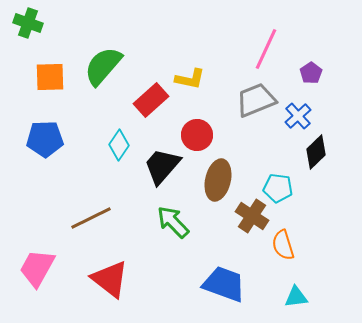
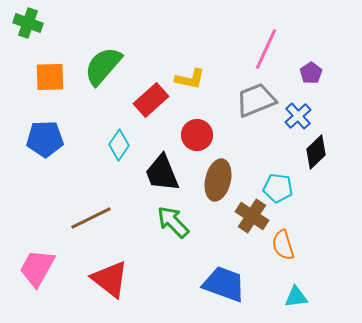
black trapezoid: moved 7 px down; rotated 63 degrees counterclockwise
